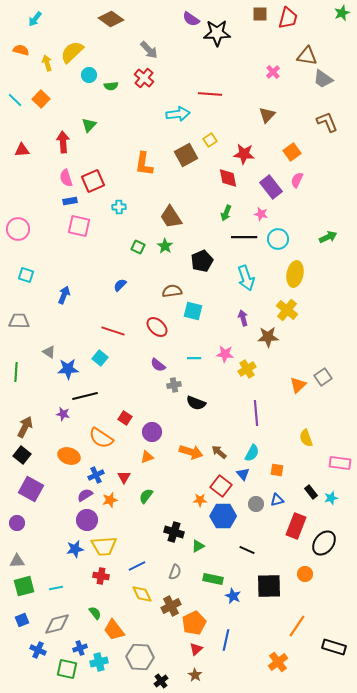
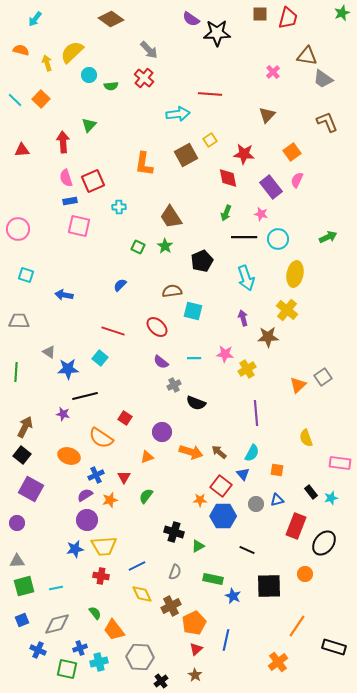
blue arrow at (64, 295): rotated 102 degrees counterclockwise
purple semicircle at (158, 365): moved 3 px right, 3 px up
gray cross at (174, 385): rotated 16 degrees counterclockwise
purple circle at (152, 432): moved 10 px right
